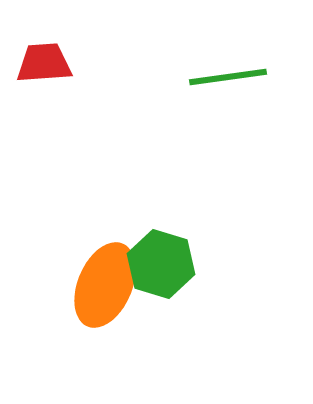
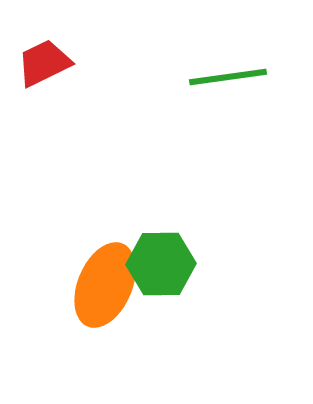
red trapezoid: rotated 22 degrees counterclockwise
green hexagon: rotated 18 degrees counterclockwise
